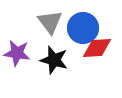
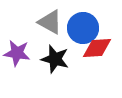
gray triangle: rotated 24 degrees counterclockwise
black star: moved 1 px right, 1 px up
